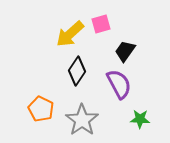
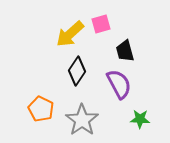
black trapezoid: rotated 50 degrees counterclockwise
